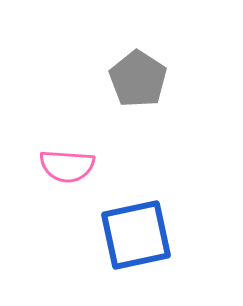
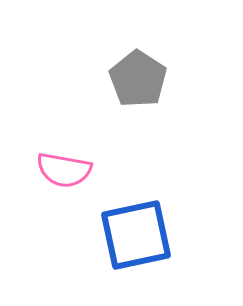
pink semicircle: moved 3 px left, 4 px down; rotated 6 degrees clockwise
